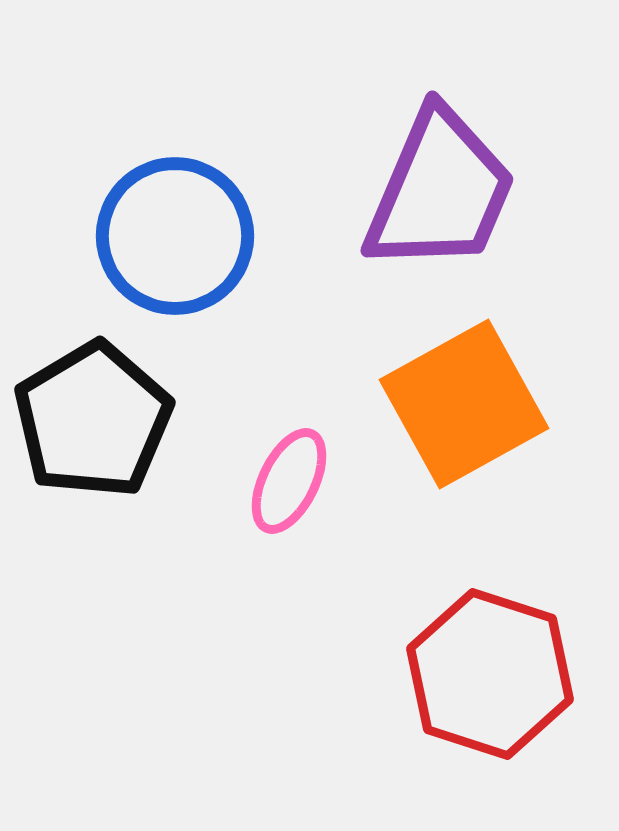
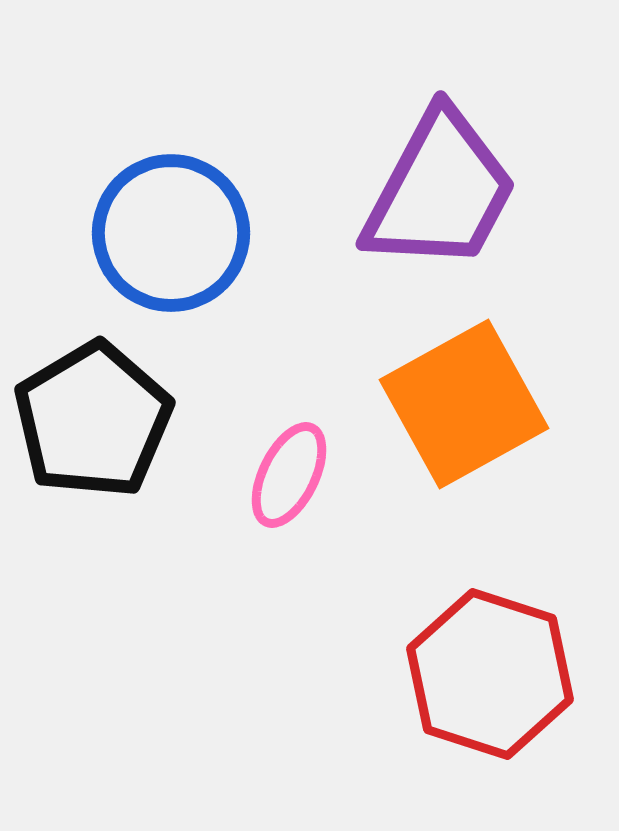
purple trapezoid: rotated 5 degrees clockwise
blue circle: moved 4 px left, 3 px up
pink ellipse: moved 6 px up
